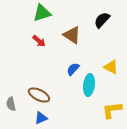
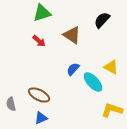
cyan ellipse: moved 4 px right, 3 px up; rotated 50 degrees counterclockwise
yellow L-shape: rotated 25 degrees clockwise
